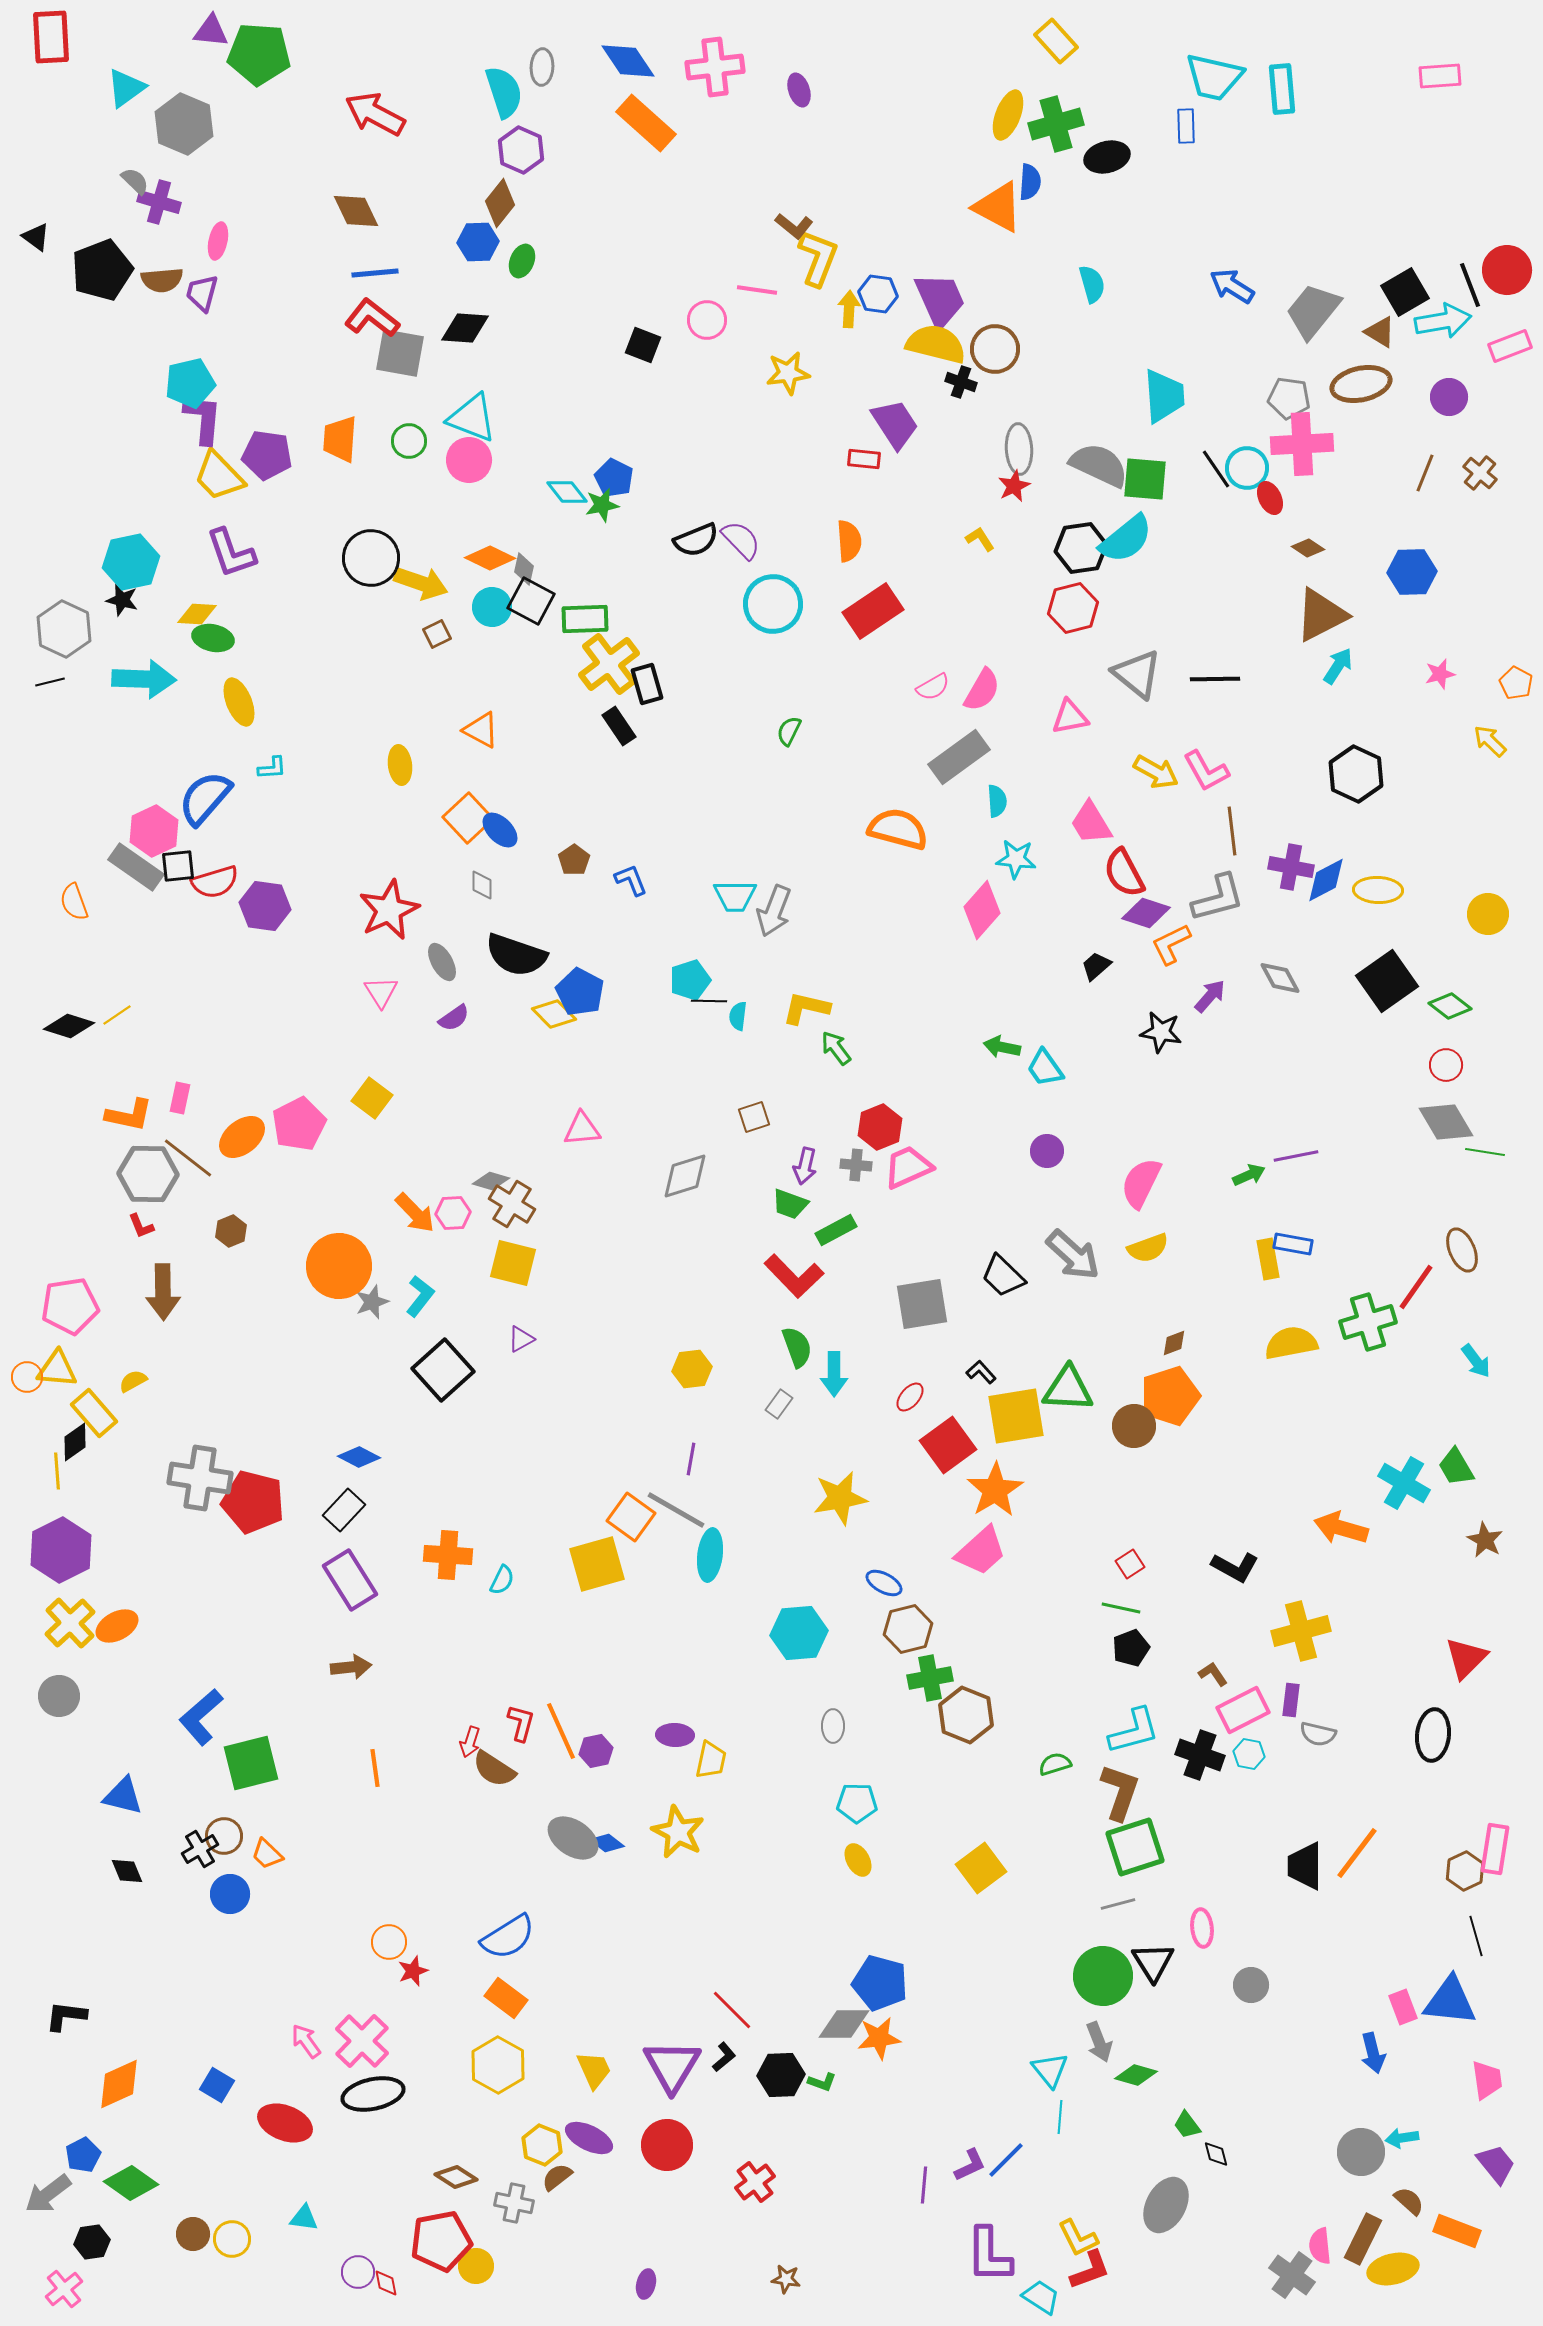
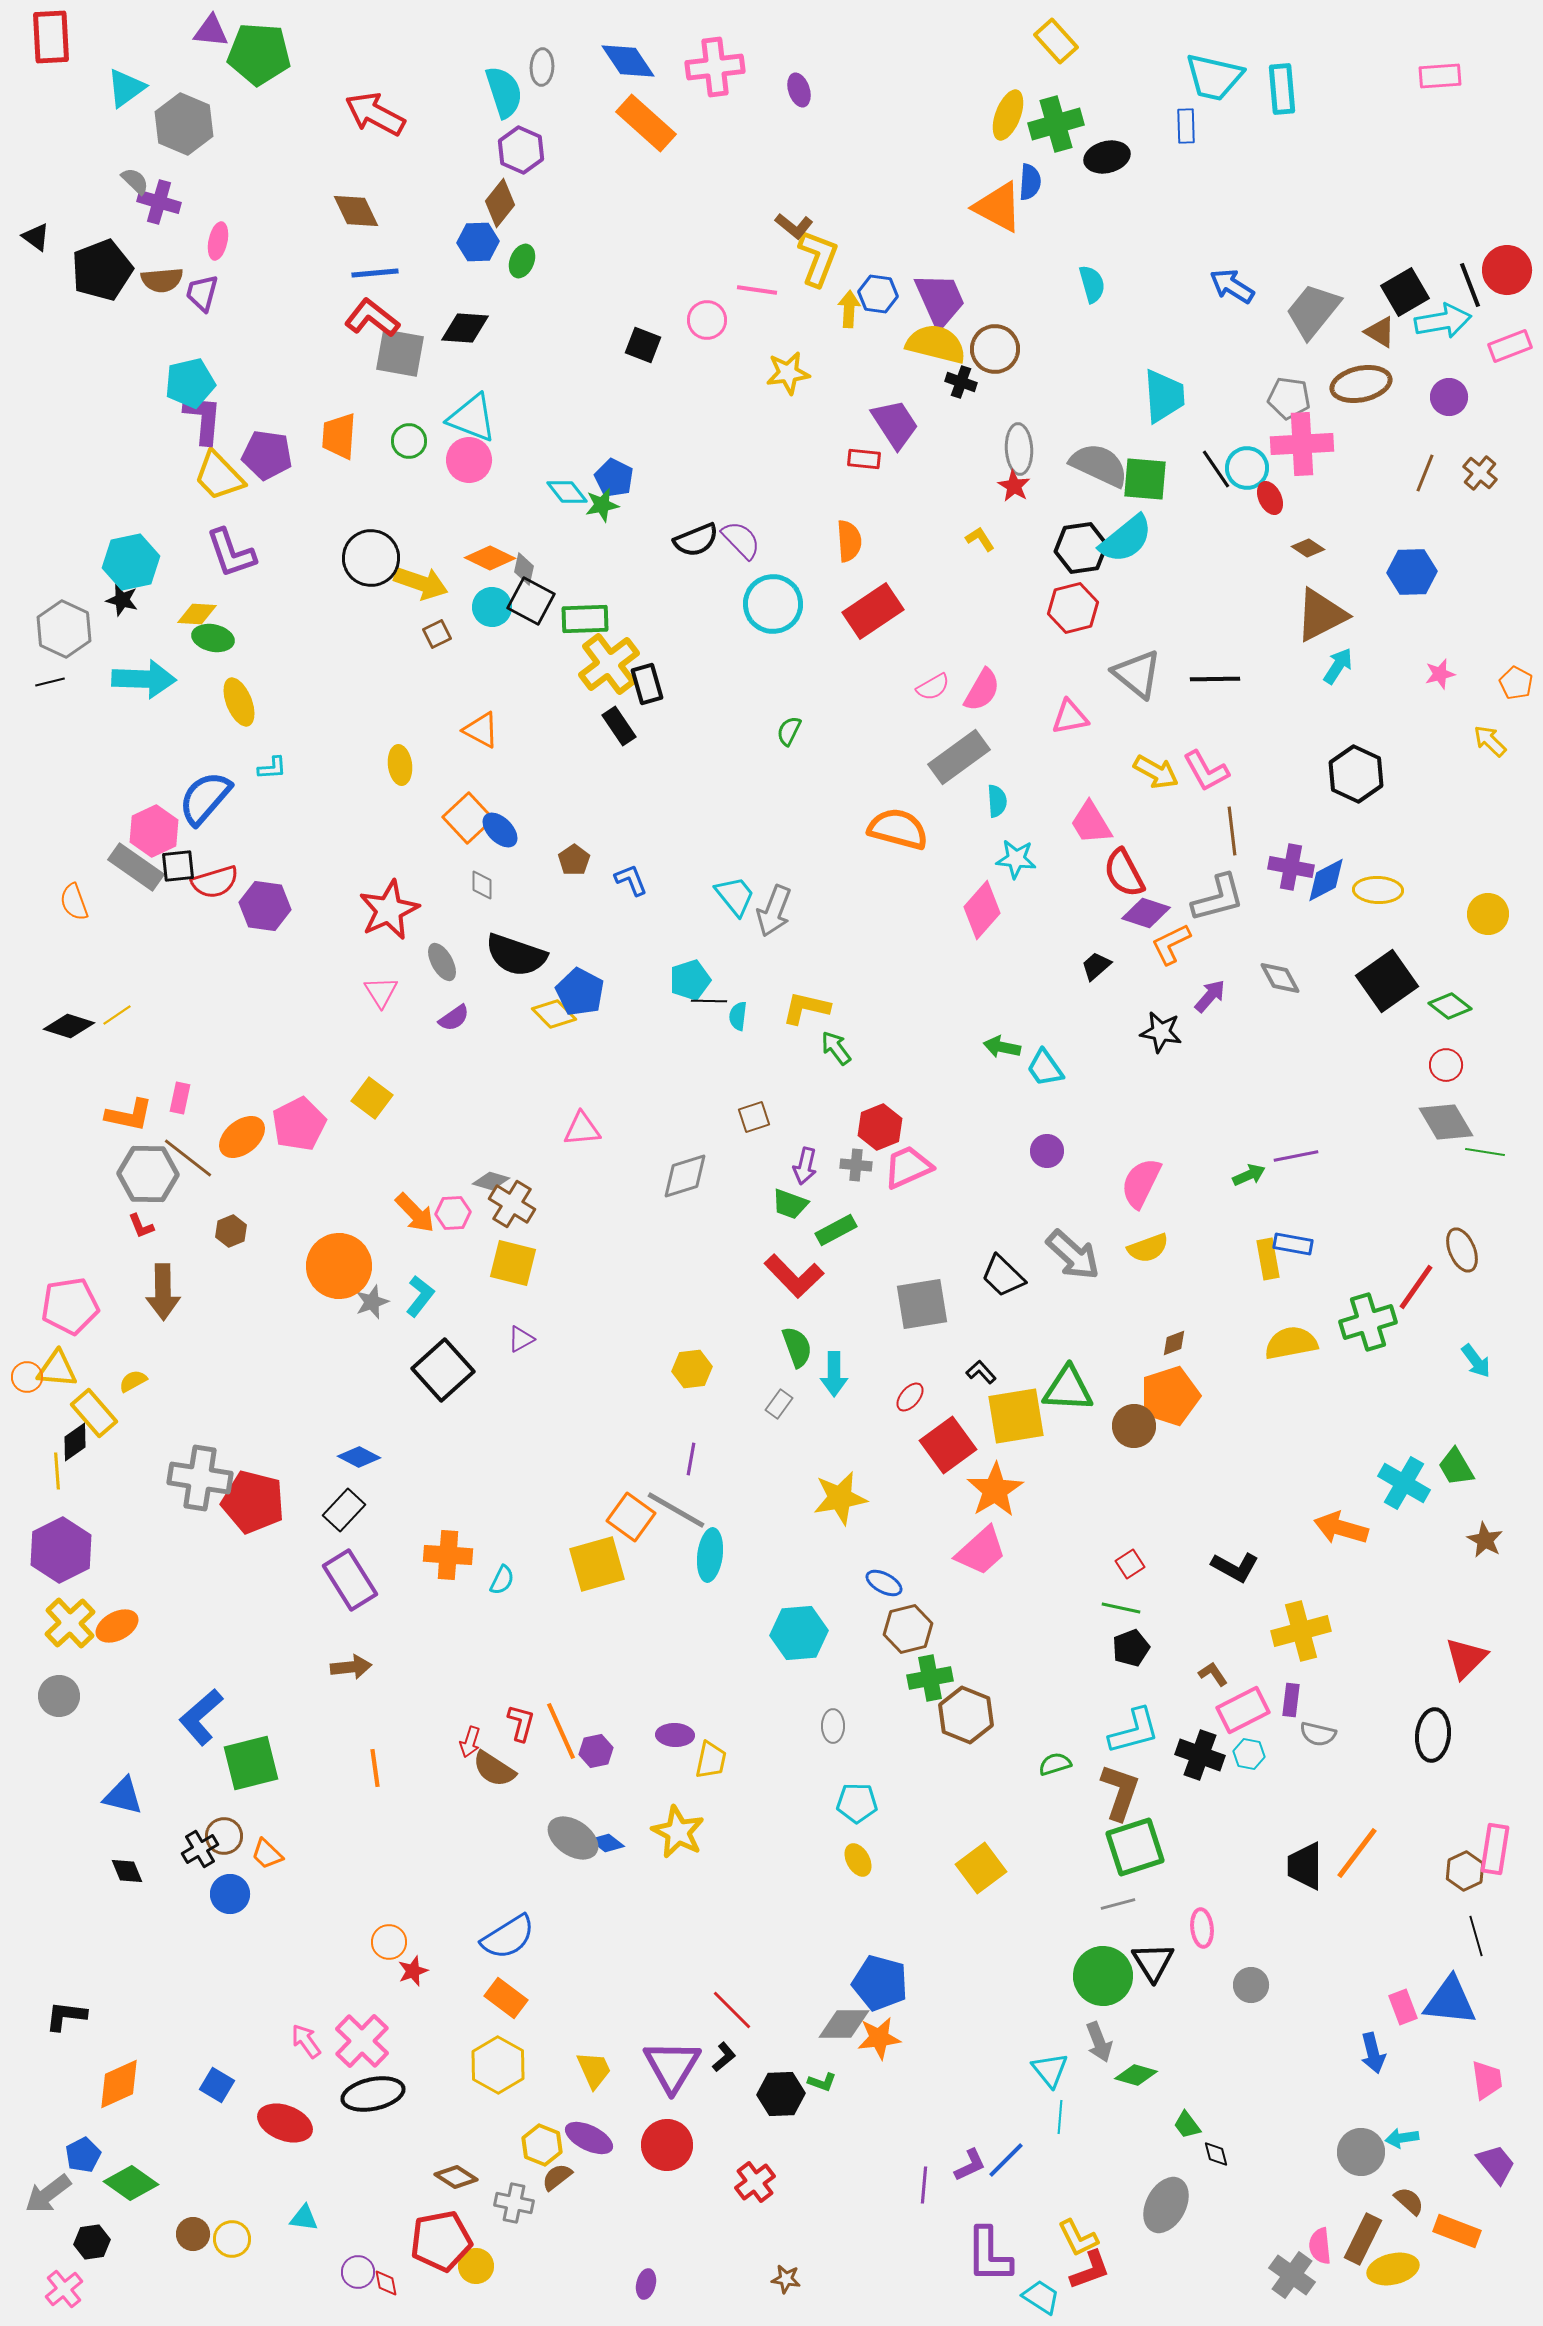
orange trapezoid at (340, 439): moved 1 px left, 3 px up
red star at (1014, 486): rotated 16 degrees counterclockwise
cyan trapezoid at (735, 896): rotated 129 degrees counterclockwise
black hexagon at (781, 2075): moved 19 px down
